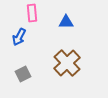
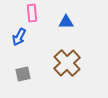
gray square: rotated 14 degrees clockwise
